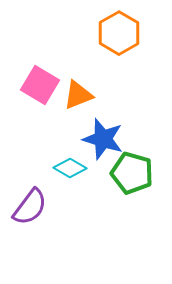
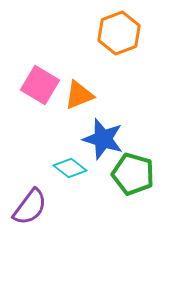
orange hexagon: rotated 9 degrees clockwise
orange triangle: moved 1 px right
cyan diamond: rotated 8 degrees clockwise
green pentagon: moved 1 px right, 1 px down
